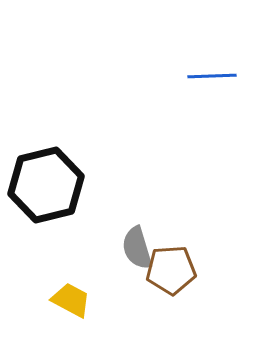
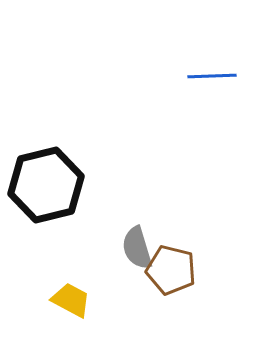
brown pentagon: rotated 18 degrees clockwise
